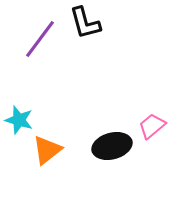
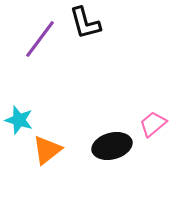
pink trapezoid: moved 1 px right, 2 px up
